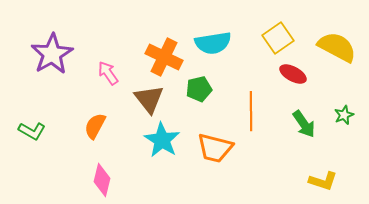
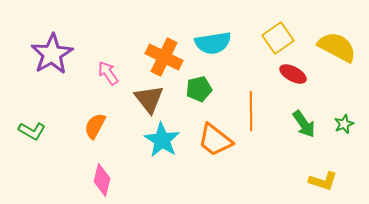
green star: moved 9 px down
orange trapezoid: moved 8 px up; rotated 24 degrees clockwise
